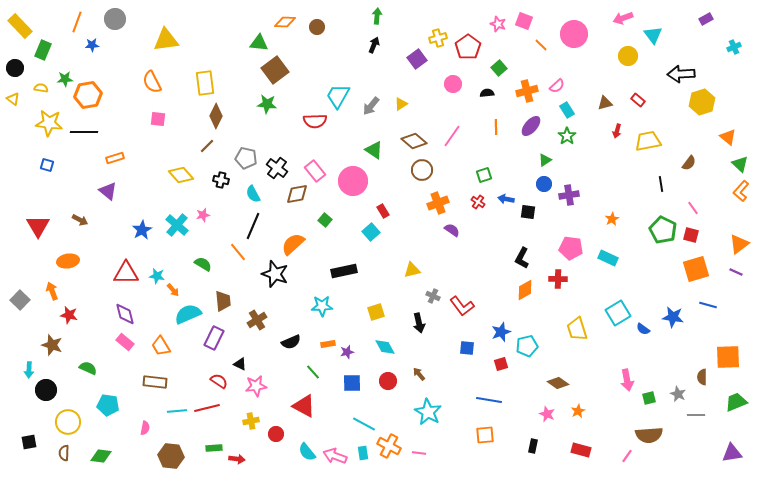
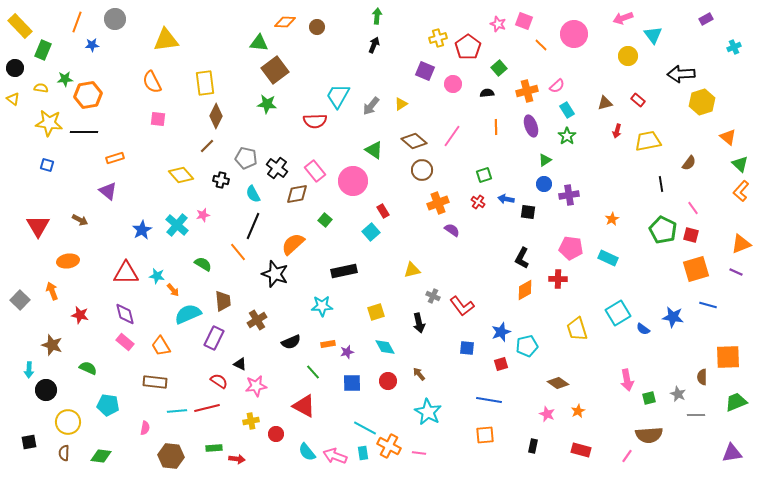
purple square at (417, 59): moved 8 px right, 12 px down; rotated 30 degrees counterclockwise
purple ellipse at (531, 126): rotated 60 degrees counterclockwise
orange triangle at (739, 244): moved 2 px right; rotated 15 degrees clockwise
red star at (69, 315): moved 11 px right
cyan line at (364, 424): moved 1 px right, 4 px down
